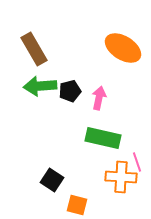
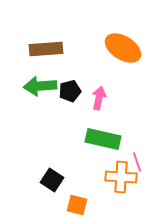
brown rectangle: moved 12 px right; rotated 64 degrees counterclockwise
green rectangle: moved 1 px down
